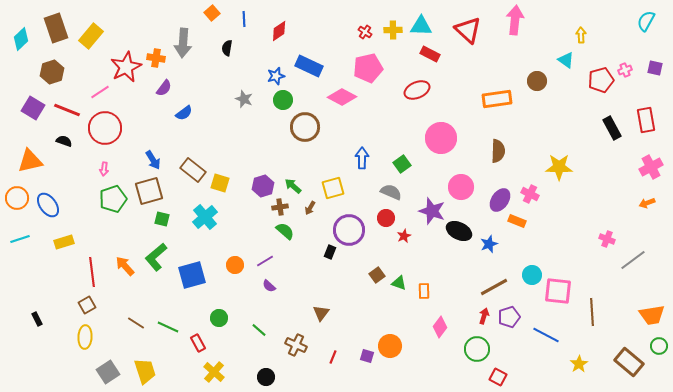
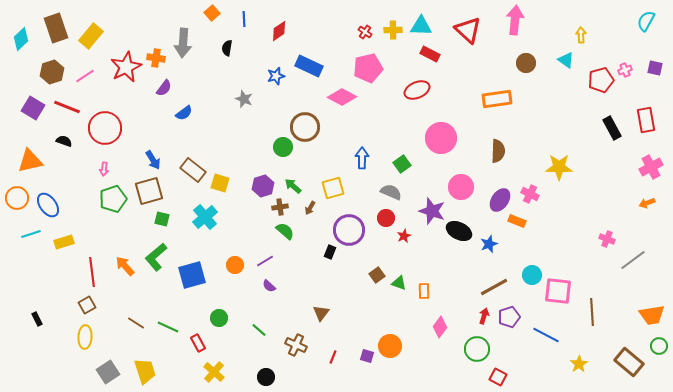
brown circle at (537, 81): moved 11 px left, 18 px up
pink line at (100, 92): moved 15 px left, 16 px up
green circle at (283, 100): moved 47 px down
red line at (67, 110): moved 3 px up
cyan line at (20, 239): moved 11 px right, 5 px up
